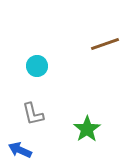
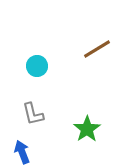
brown line: moved 8 px left, 5 px down; rotated 12 degrees counterclockwise
blue arrow: moved 2 px right, 2 px down; rotated 45 degrees clockwise
